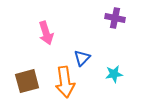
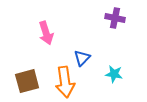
cyan star: rotated 18 degrees clockwise
